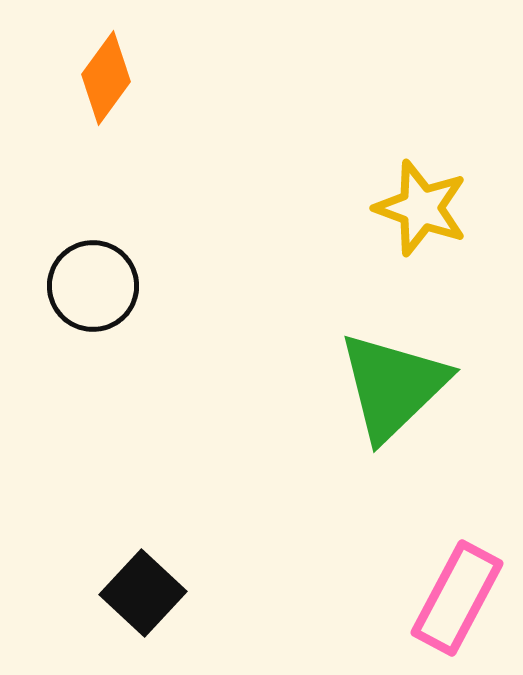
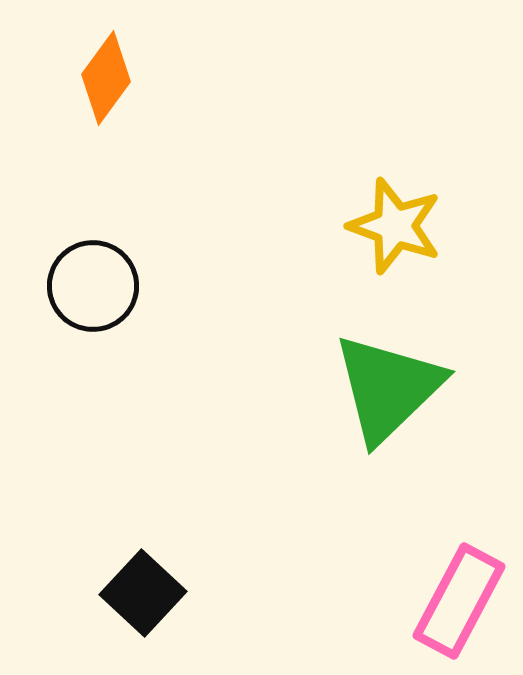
yellow star: moved 26 px left, 18 px down
green triangle: moved 5 px left, 2 px down
pink rectangle: moved 2 px right, 3 px down
